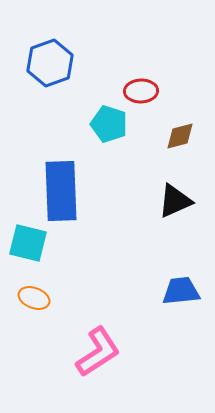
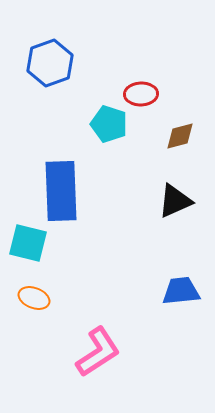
red ellipse: moved 3 px down
